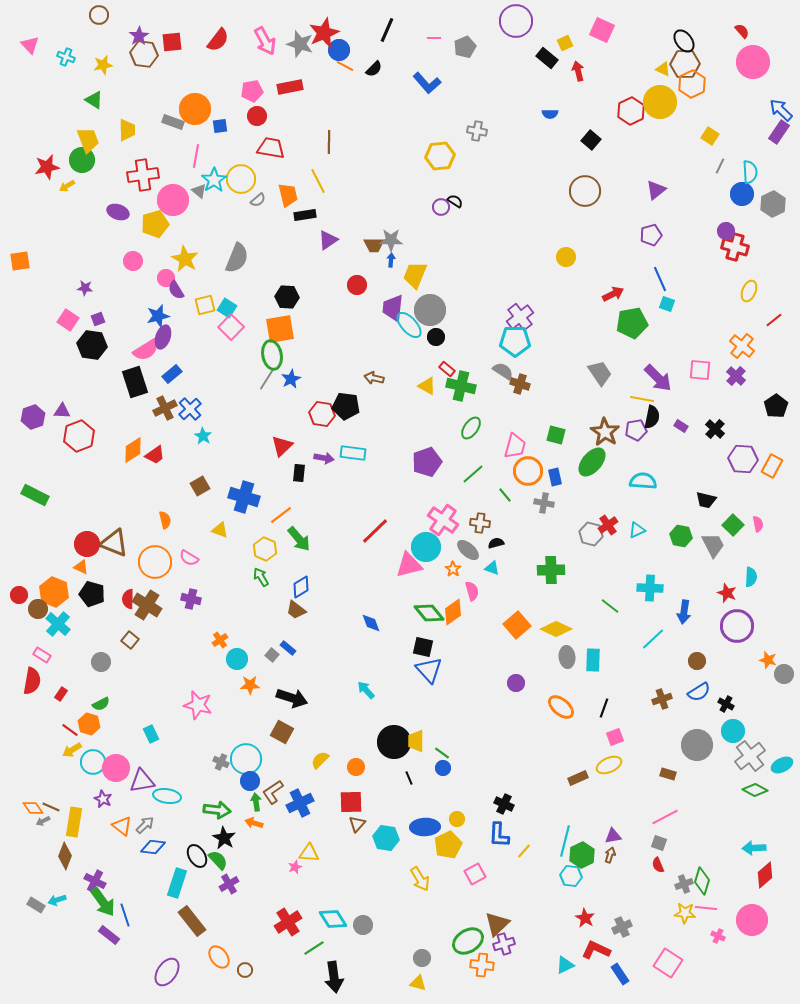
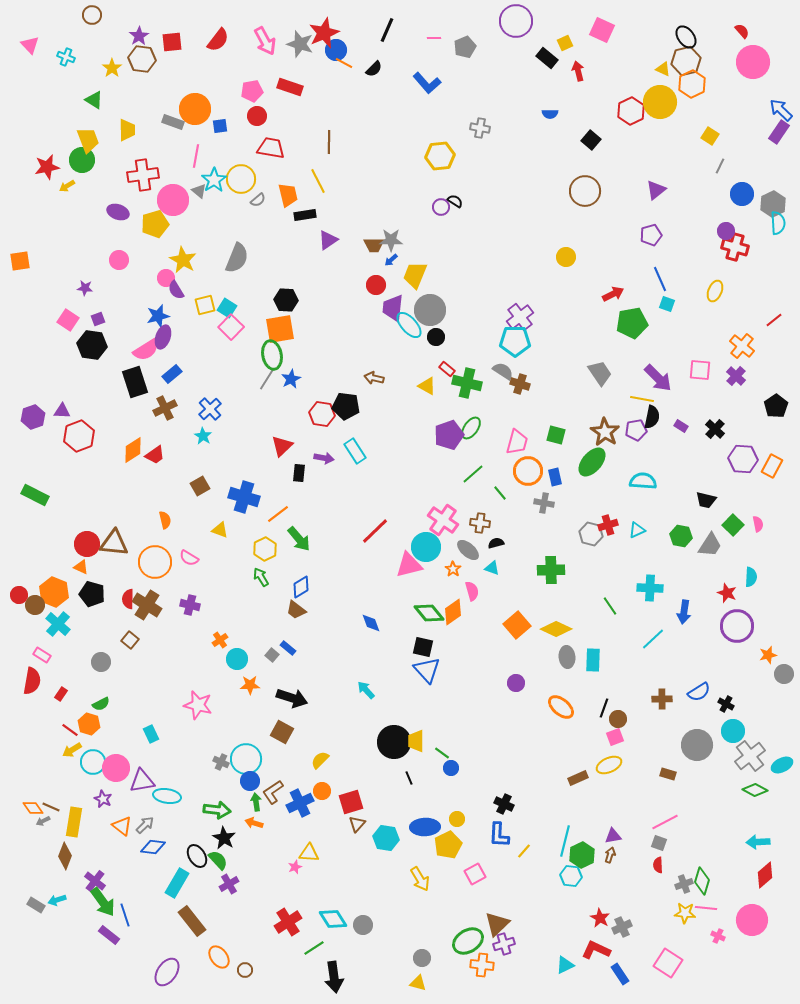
brown circle at (99, 15): moved 7 px left
black ellipse at (684, 41): moved 2 px right, 4 px up
blue circle at (339, 50): moved 3 px left
brown hexagon at (144, 54): moved 2 px left, 5 px down
brown hexagon at (685, 64): moved 1 px right, 3 px up; rotated 12 degrees counterclockwise
yellow star at (103, 65): moved 9 px right, 3 px down; rotated 24 degrees counterclockwise
orange line at (345, 66): moved 1 px left, 3 px up
red rectangle at (290, 87): rotated 30 degrees clockwise
gray cross at (477, 131): moved 3 px right, 3 px up
cyan semicircle at (750, 172): moved 28 px right, 51 px down
yellow star at (185, 259): moved 2 px left, 1 px down
blue arrow at (391, 260): rotated 136 degrees counterclockwise
pink circle at (133, 261): moved 14 px left, 1 px up
red circle at (357, 285): moved 19 px right
yellow ellipse at (749, 291): moved 34 px left
black hexagon at (287, 297): moved 1 px left, 3 px down
green cross at (461, 386): moved 6 px right, 3 px up
blue cross at (190, 409): moved 20 px right
pink trapezoid at (515, 446): moved 2 px right, 4 px up
cyan rectangle at (353, 453): moved 2 px right, 2 px up; rotated 50 degrees clockwise
purple pentagon at (427, 462): moved 22 px right, 27 px up
green line at (505, 495): moved 5 px left, 2 px up
orange line at (281, 515): moved 3 px left, 1 px up
red cross at (608, 525): rotated 18 degrees clockwise
brown triangle at (114, 543): rotated 16 degrees counterclockwise
gray trapezoid at (713, 545): moved 3 px left; rotated 60 degrees clockwise
yellow hexagon at (265, 549): rotated 10 degrees clockwise
purple cross at (191, 599): moved 1 px left, 6 px down
green line at (610, 606): rotated 18 degrees clockwise
brown circle at (38, 609): moved 3 px left, 4 px up
orange star at (768, 660): moved 5 px up; rotated 30 degrees counterclockwise
brown circle at (697, 661): moved 79 px left, 58 px down
blue triangle at (429, 670): moved 2 px left
brown cross at (662, 699): rotated 18 degrees clockwise
orange circle at (356, 767): moved 34 px left, 24 px down
blue circle at (443, 768): moved 8 px right
red square at (351, 802): rotated 15 degrees counterclockwise
pink line at (665, 817): moved 5 px down
cyan arrow at (754, 848): moved 4 px right, 6 px up
red semicircle at (658, 865): rotated 21 degrees clockwise
purple cross at (95, 881): rotated 10 degrees clockwise
cyan rectangle at (177, 883): rotated 12 degrees clockwise
red star at (585, 918): moved 15 px right
